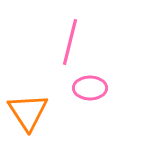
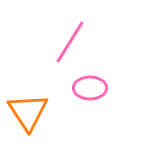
pink line: rotated 18 degrees clockwise
